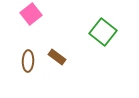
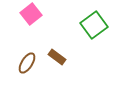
green square: moved 9 px left, 7 px up; rotated 16 degrees clockwise
brown ellipse: moved 1 px left, 2 px down; rotated 30 degrees clockwise
